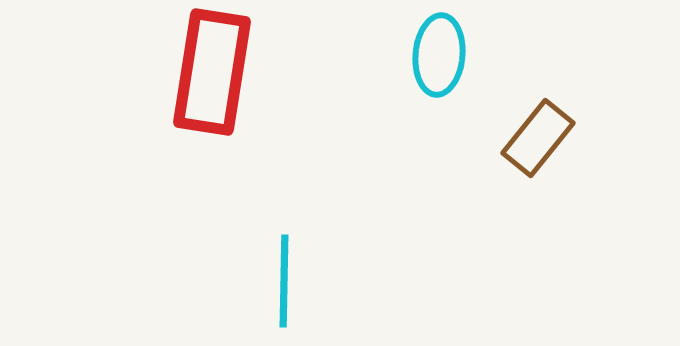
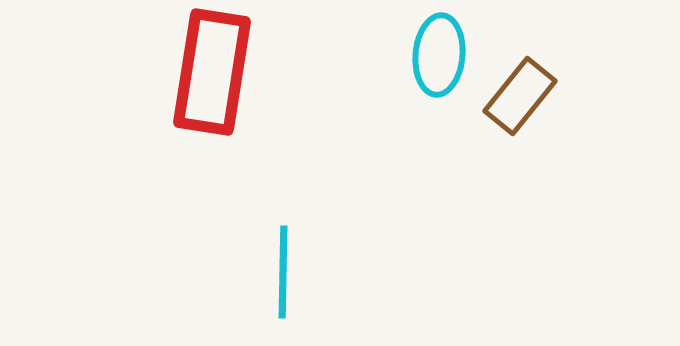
brown rectangle: moved 18 px left, 42 px up
cyan line: moved 1 px left, 9 px up
